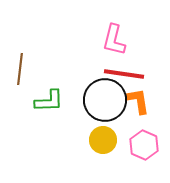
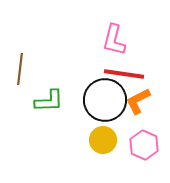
orange L-shape: rotated 108 degrees counterclockwise
